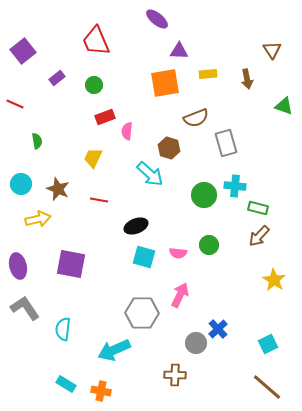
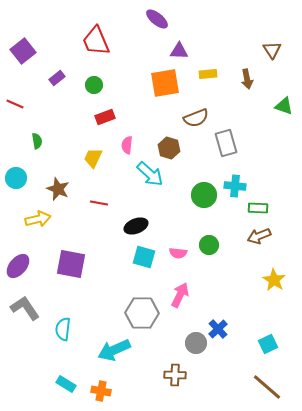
pink semicircle at (127, 131): moved 14 px down
cyan circle at (21, 184): moved 5 px left, 6 px up
red line at (99, 200): moved 3 px down
green rectangle at (258, 208): rotated 12 degrees counterclockwise
brown arrow at (259, 236): rotated 25 degrees clockwise
purple ellipse at (18, 266): rotated 55 degrees clockwise
